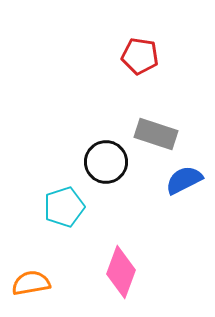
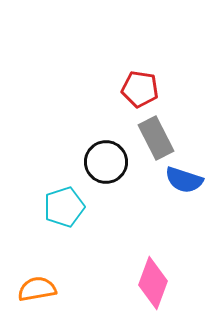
red pentagon: moved 33 px down
gray rectangle: moved 4 px down; rotated 45 degrees clockwise
blue semicircle: rotated 135 degrees counterclockwise
pink diamond: moved 32 px right, 11 px down
orange semicircle: moved 6 px right, 6 px down
